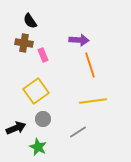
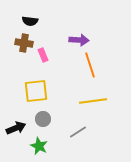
black semicircle: rotated 49 degrees counterclockwise
yellow square: rotated 30 degrees clockwise
green star: moved 1 px right, 1 px up
